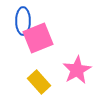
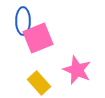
pink star: rotated 20 degrees counterclockwise
yellow rectangle: moved 1 px down
